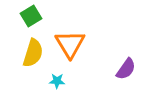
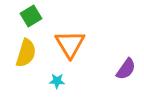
yellow semicircle: moved 7 px left
